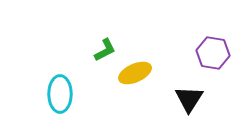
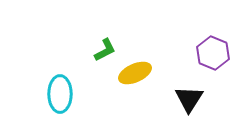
purple hexagon: rotated 12 degrees clockwise
